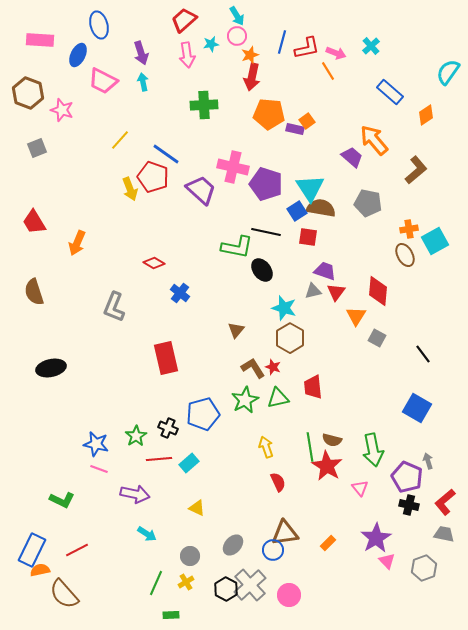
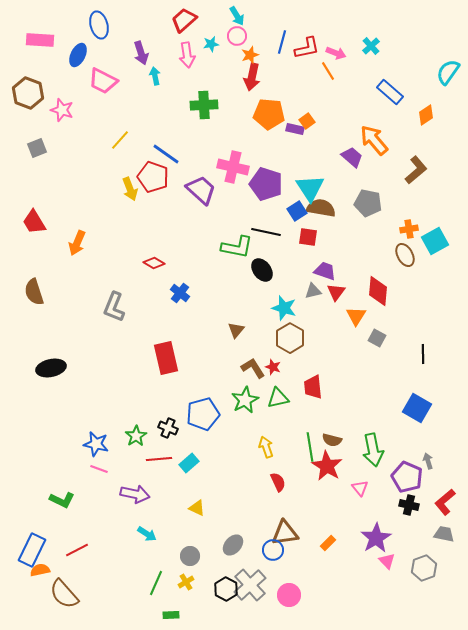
cyan arrow at (143, 82): moved 12 px right, 6 px up
black line at (423, 354): rotated 36 degrees clockwise
